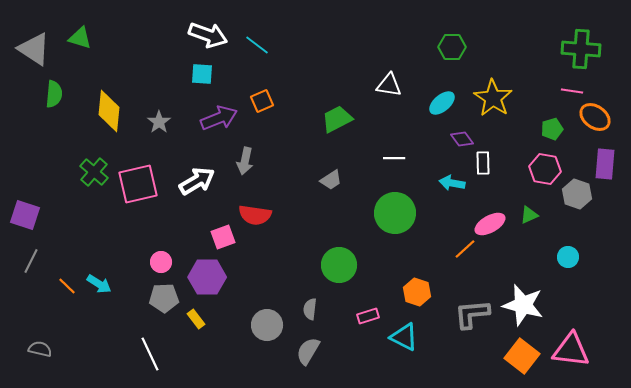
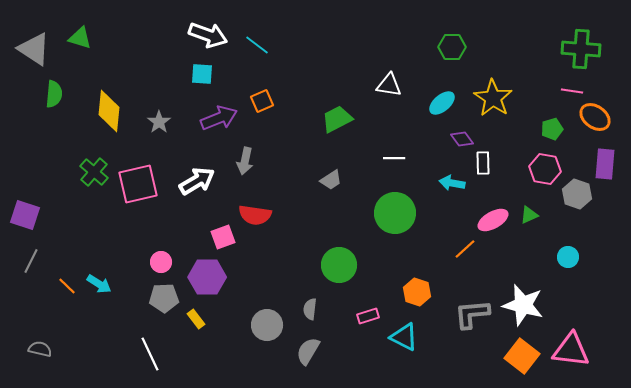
pink ellipse at (490, 224): moved 3 px right, 4 px up
